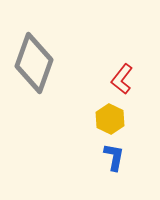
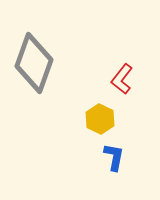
yellow hexagon: moved 10 px left
